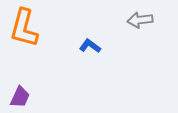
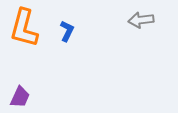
gray arrow: moved 1 px right
blue L-shape: moved 23 px left, 15 px up; rotated 80 degrees clockwise
